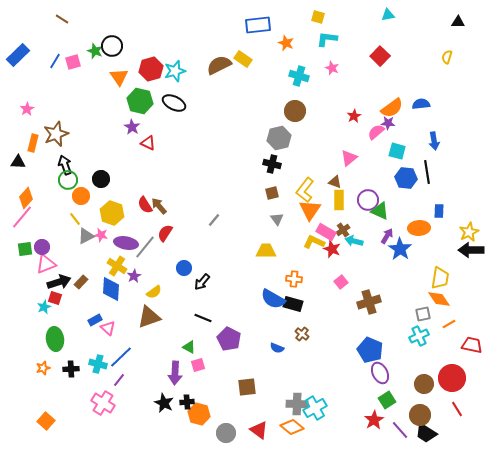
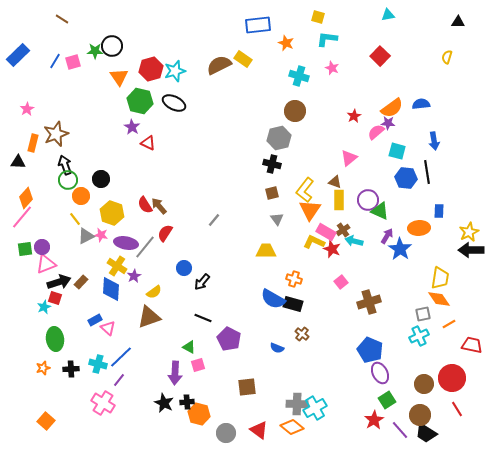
green star at (95, 51): rotated 21 degrees counterclockwise
orange cross at (294, 279): rotated 14 degrees clockwise
